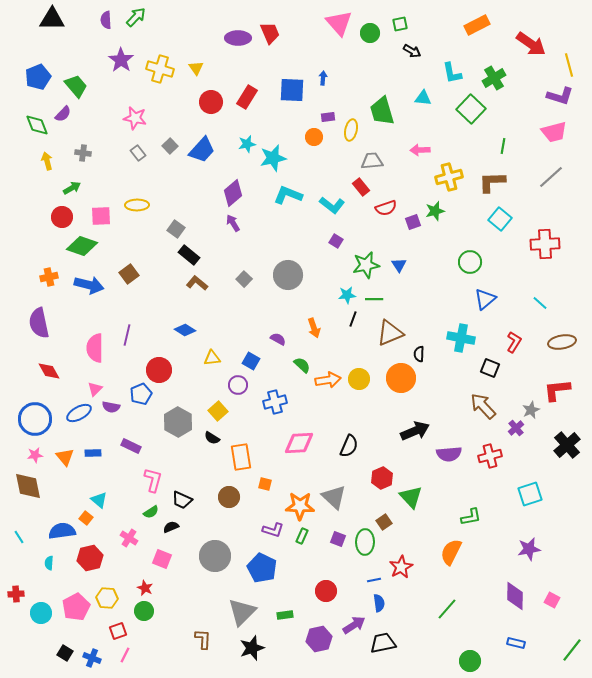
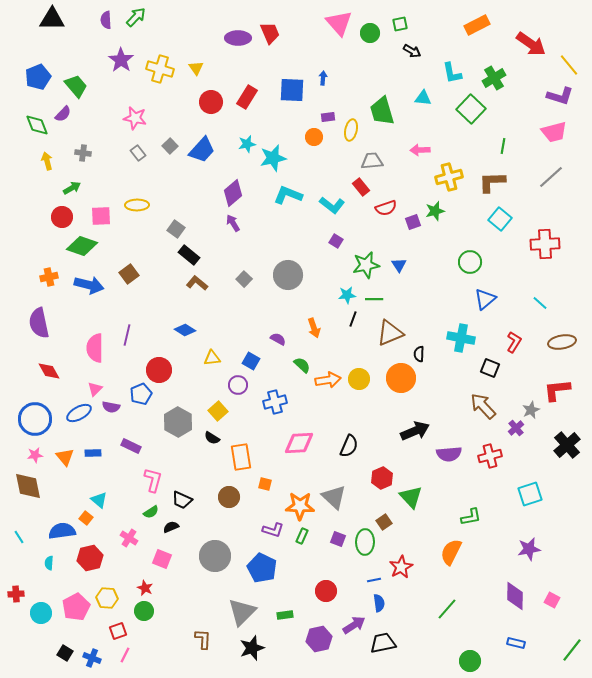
yellow line at (569, 65): rotated 25 degrees counterclockwise
